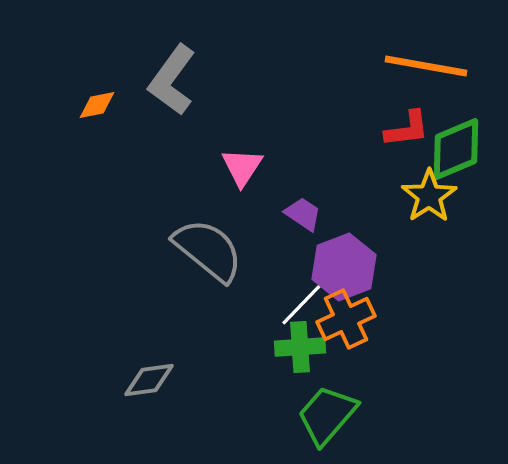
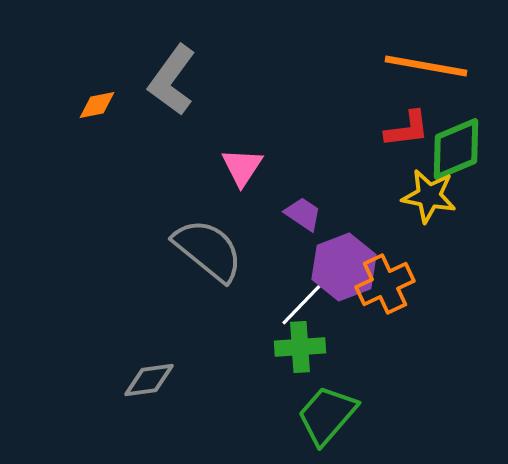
yellow star: rotated 28 degrees counterclockwise
orange cross: moved 39 px right, 35 px up
